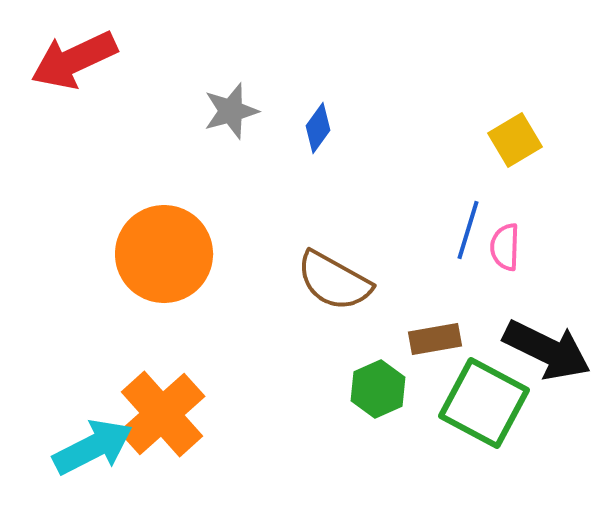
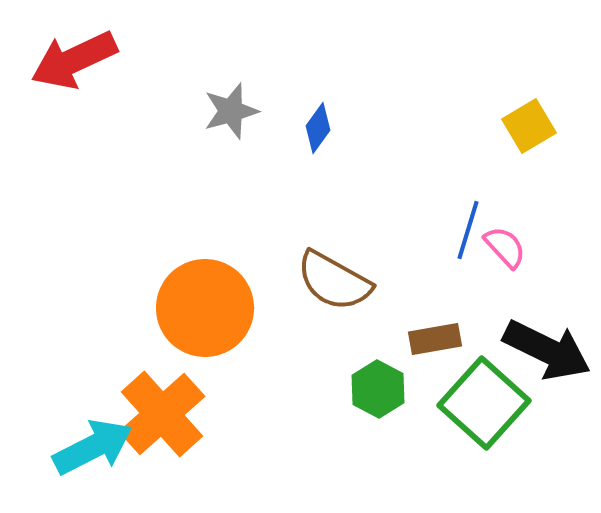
yellow square: moved 14 px right, 14 px up
pink semicircle: rotated 135 degrees clockwise
orange circle: moved 41 px right, 54 px down
green hexagon: rotated 8 degrees counterclockwise
green square: rotated 14 degrees clockwise
